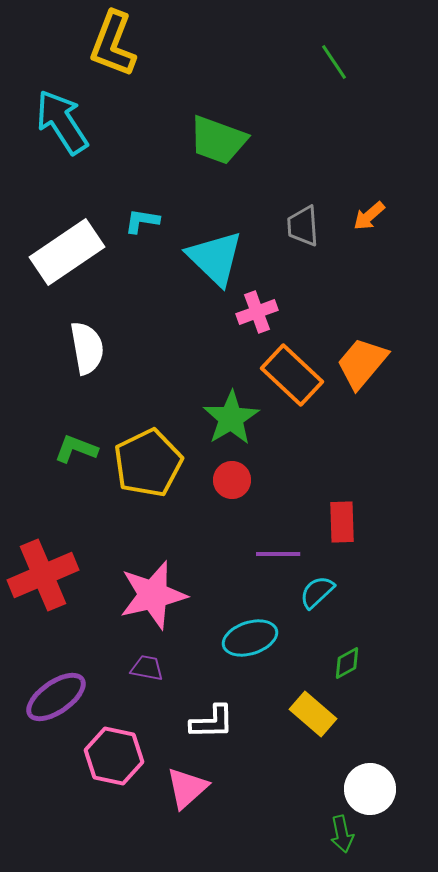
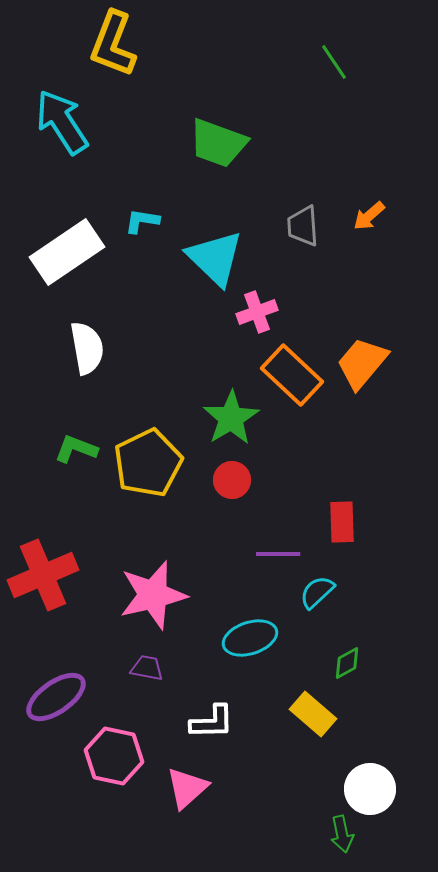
green trapezoid: moved 3 px down
